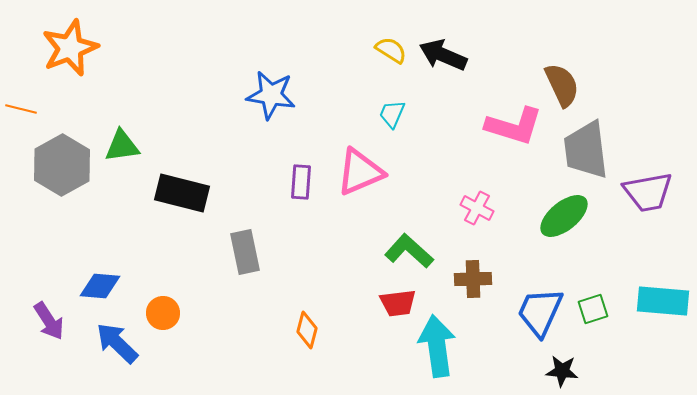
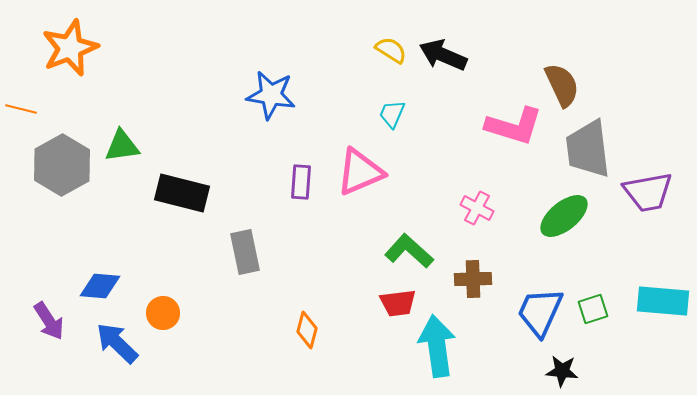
gray trapezoid: moved 2 px right, 1 px up
